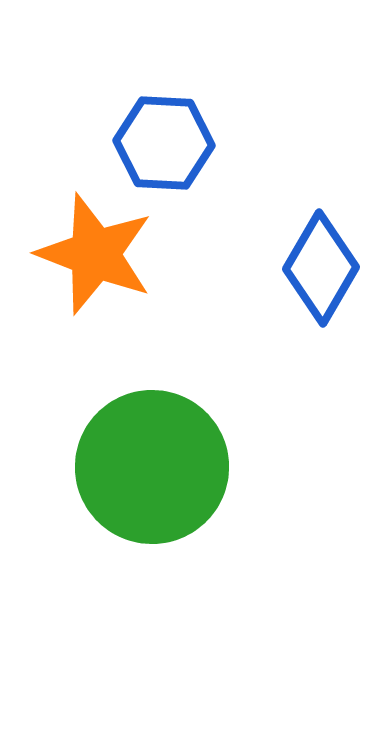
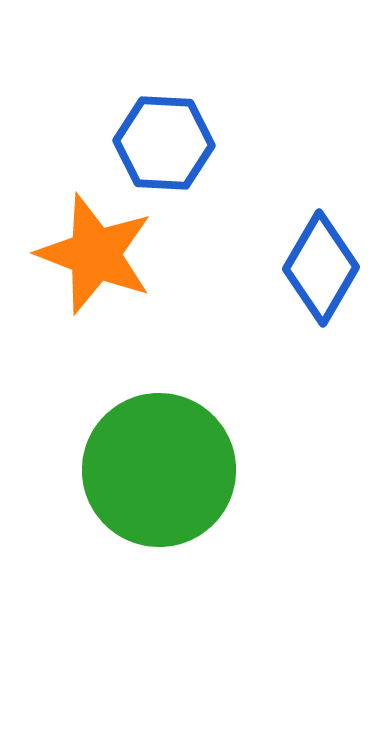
green circle: moved 7 px right, 3 px down
